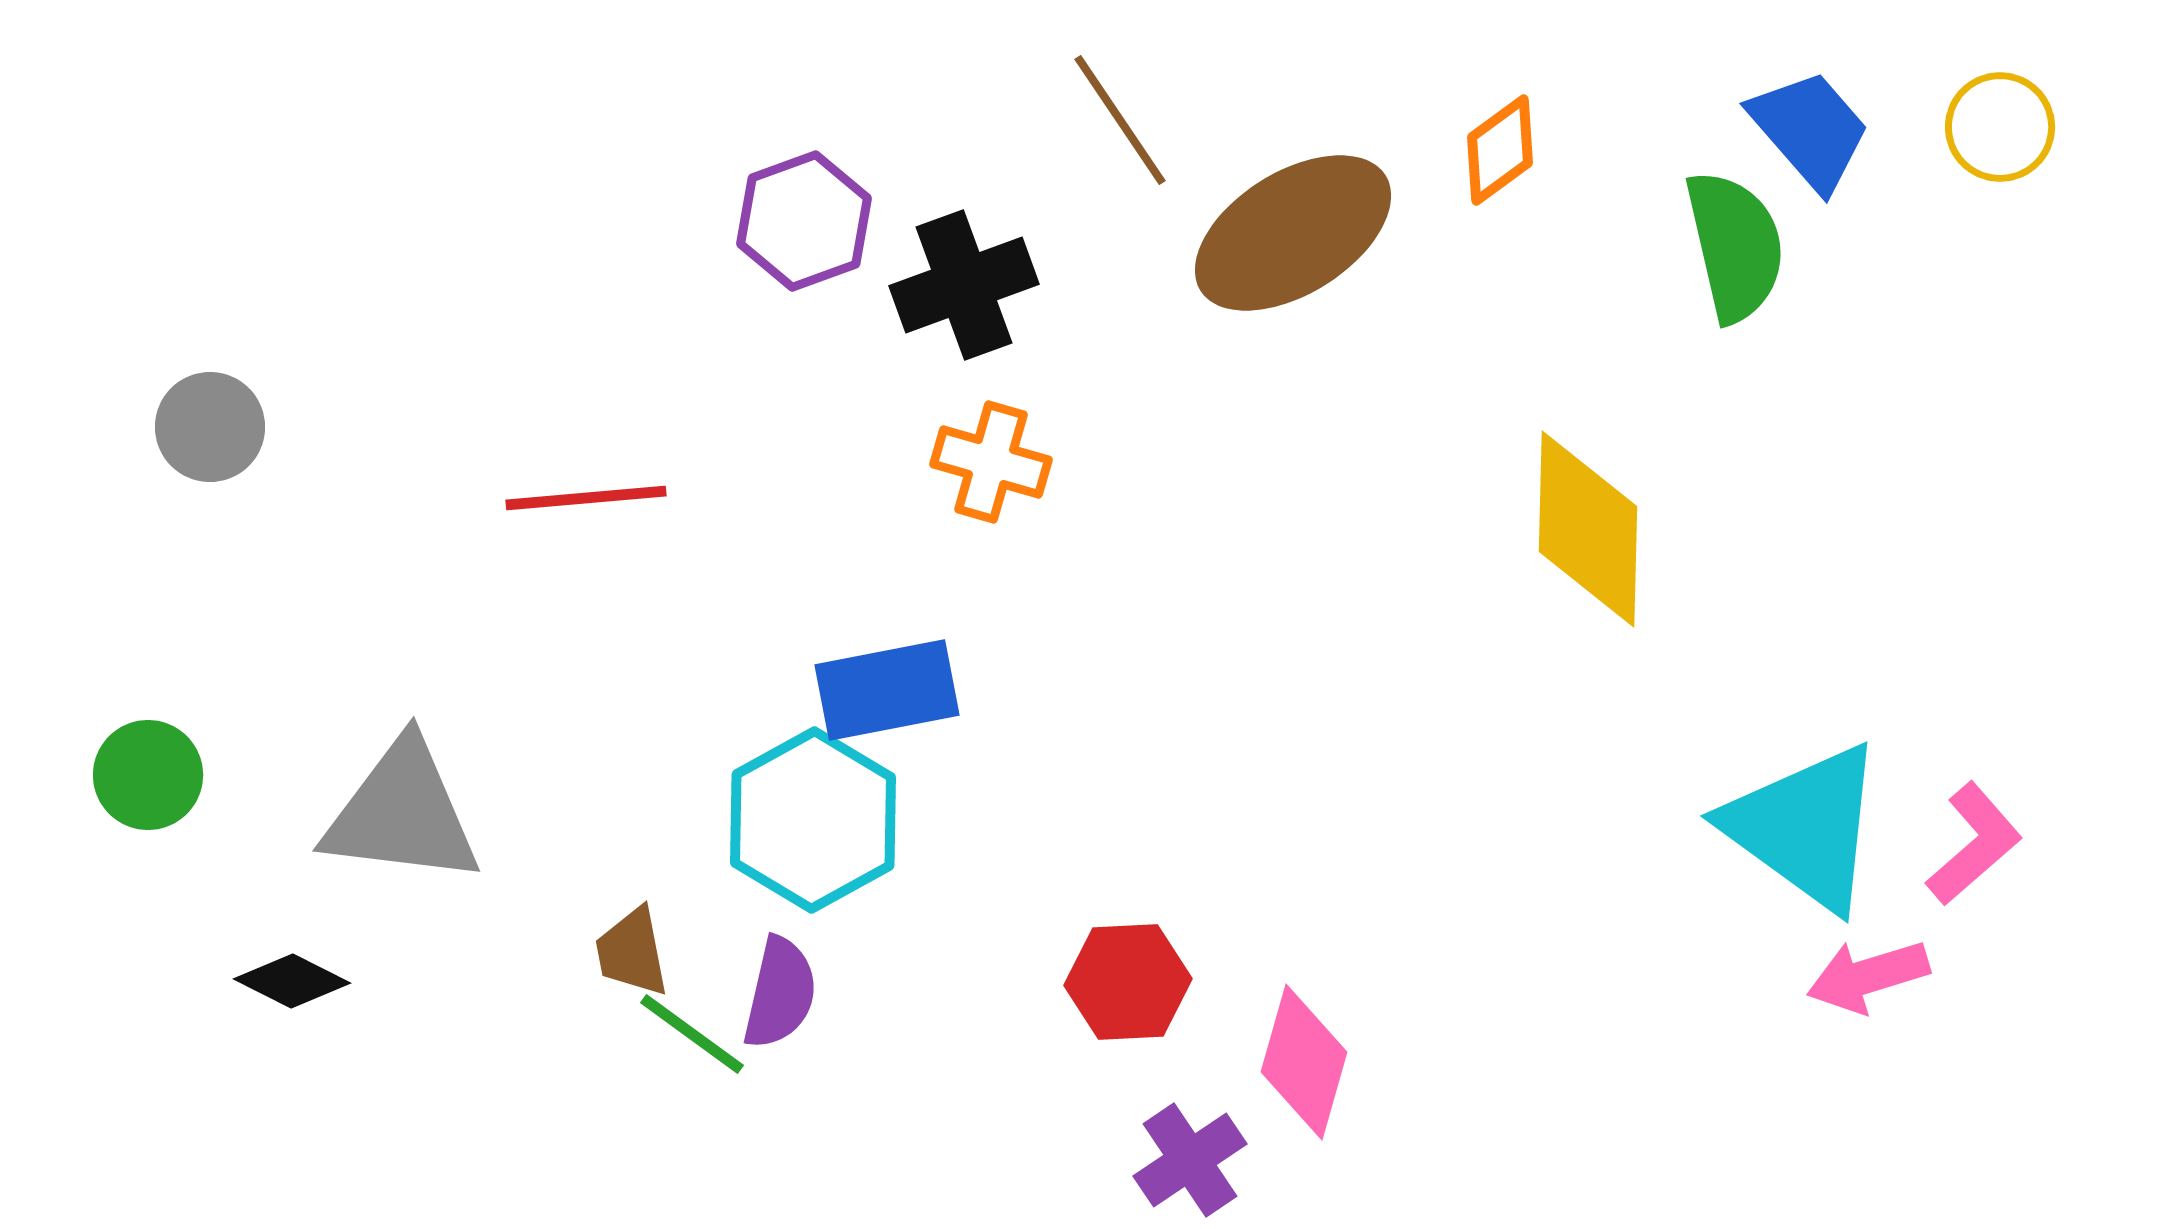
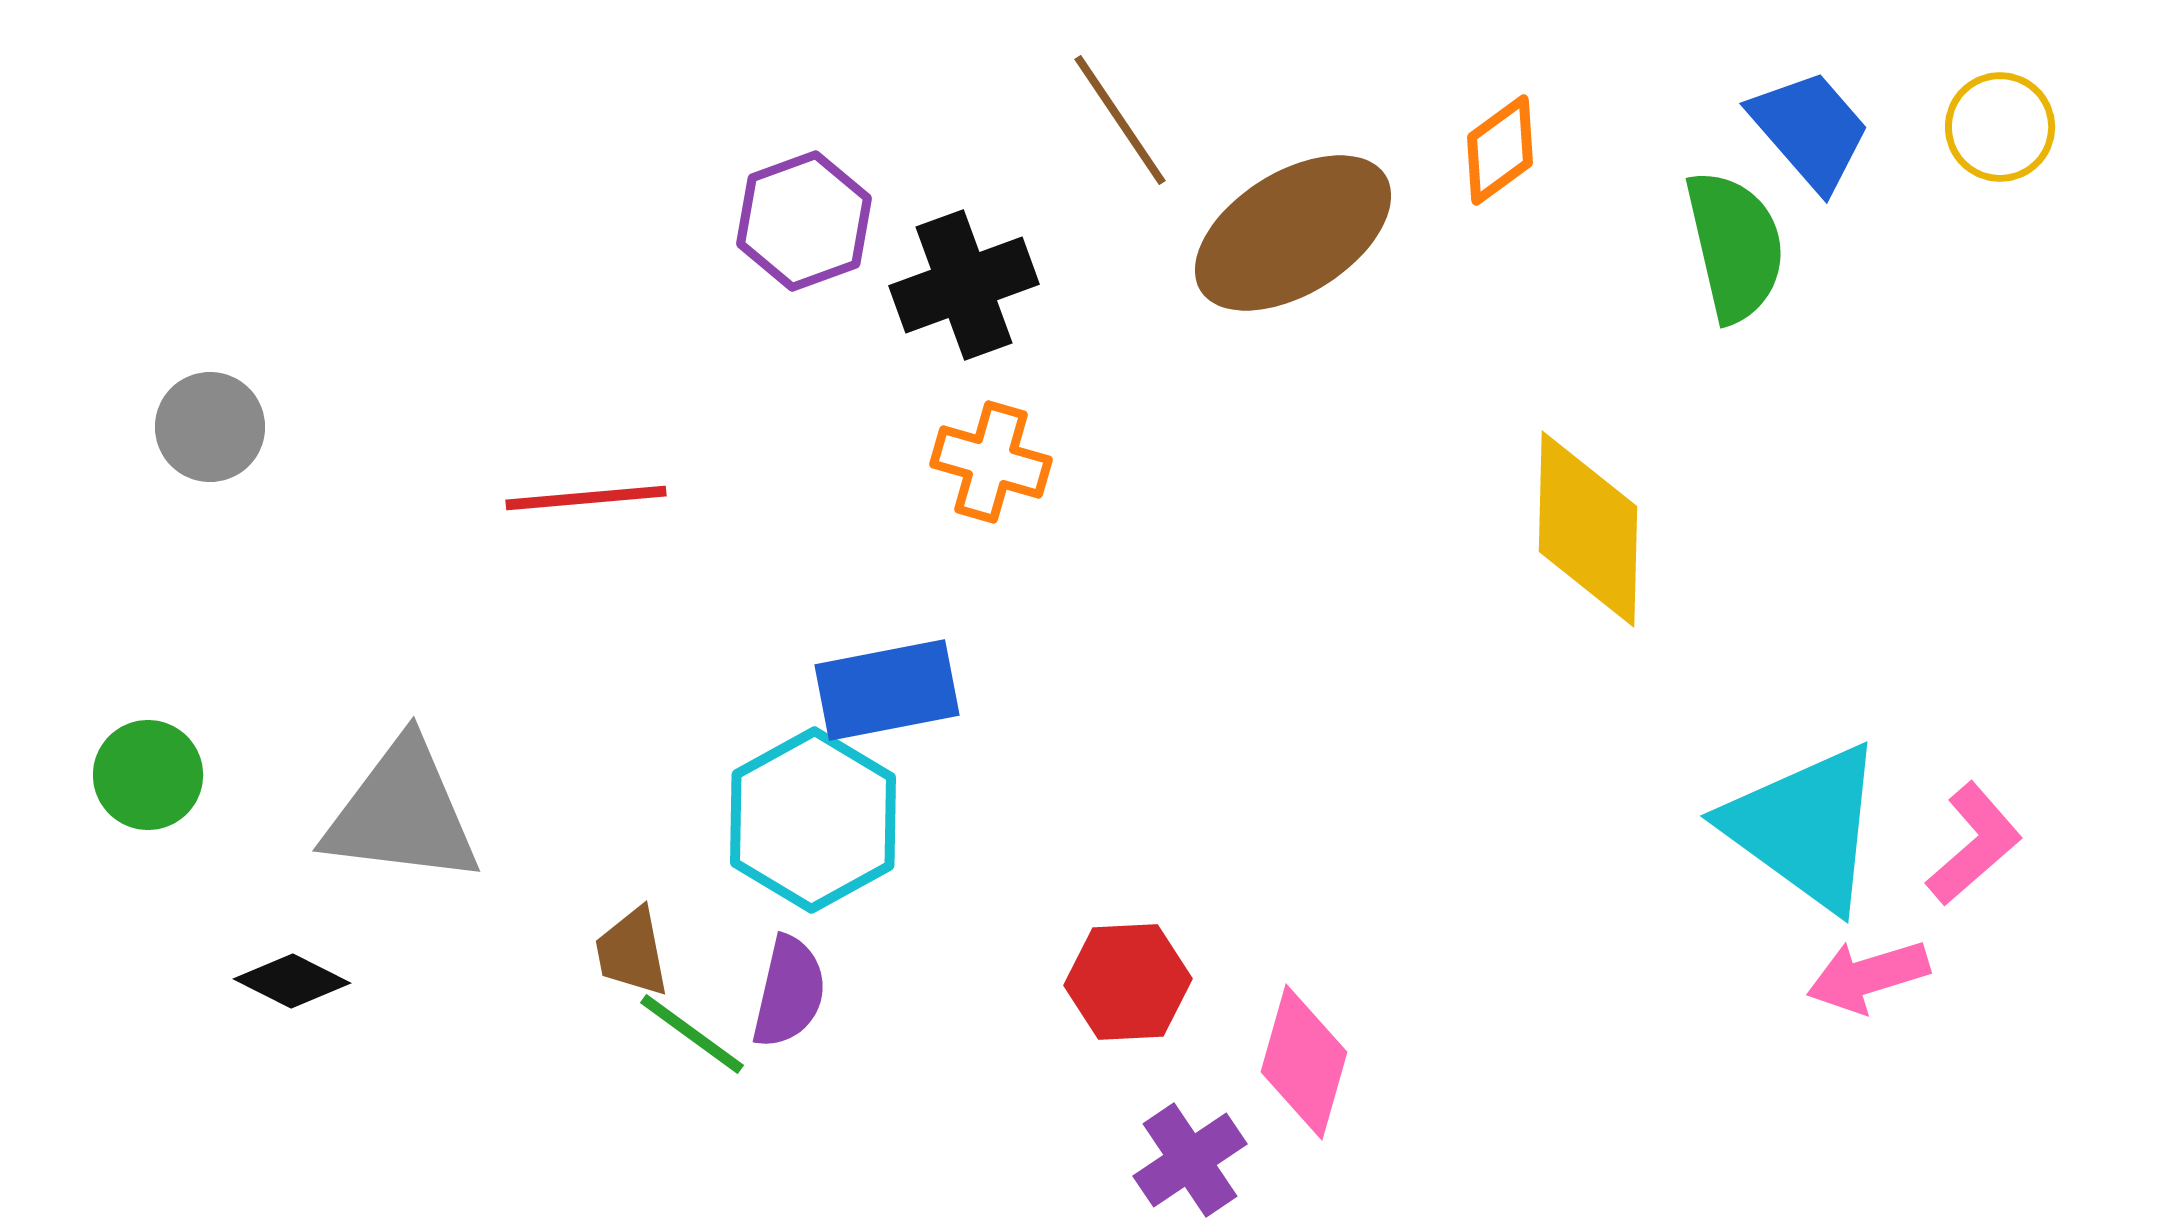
purple semicircle: moved 9 px right, 1 px up
